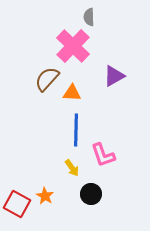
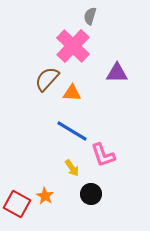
gray semicircle: moved 1 px right, 1 px up; rotated 18 degrees clockwise
purple triangle: moved 3 px right, 3 px up; rotated 30 degrees clockwise
blue line: moved 4 px left, 1 px down; rotated 60 degrees counterclockwise
